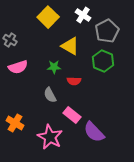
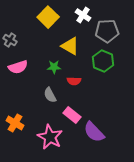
gray pentagon: rotated 25 degrees clockwise
